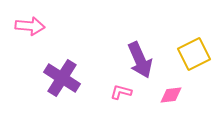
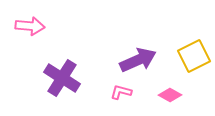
yellow square: moved 2 px down
purple arrow: moved 2 px left; rotated 90 degrees counterclockwise
pink diamond: moved 1 px left; rotated 35 degrees clockwise
